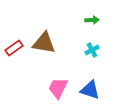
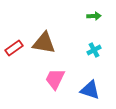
green arrow: moved 2 px right, 4 px up
cyan cross: moved 2 px right
pink trapezoid: moved 3 px left, 9 px up
